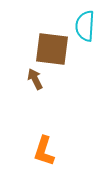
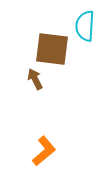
orange L-shape: rotated 148 degrees counterclockwise
